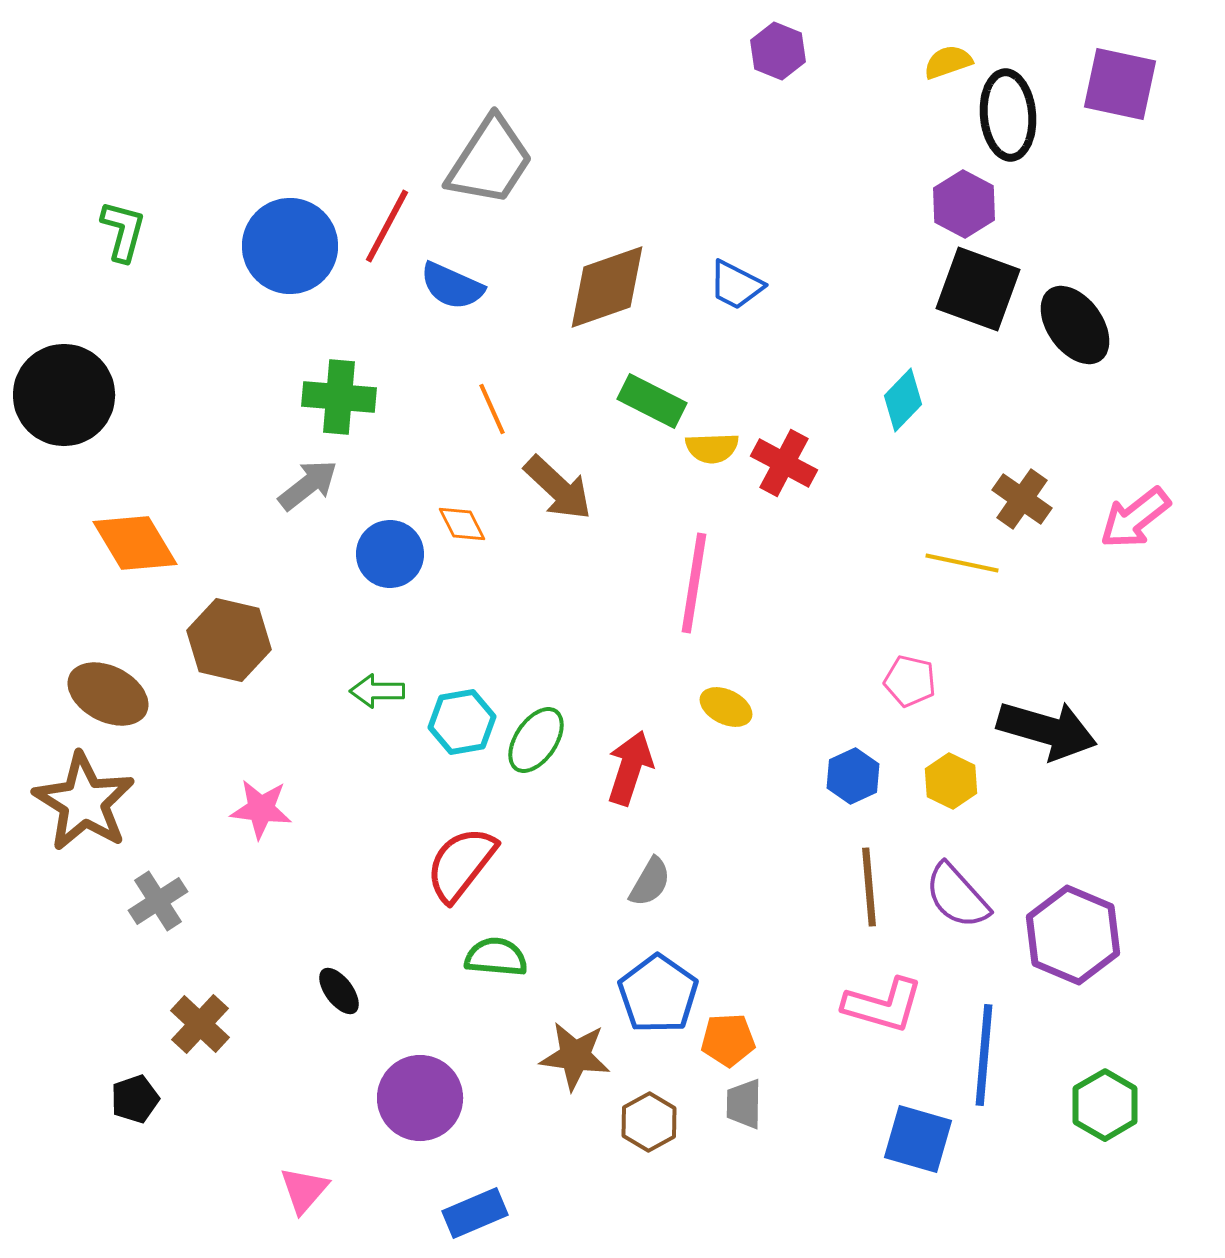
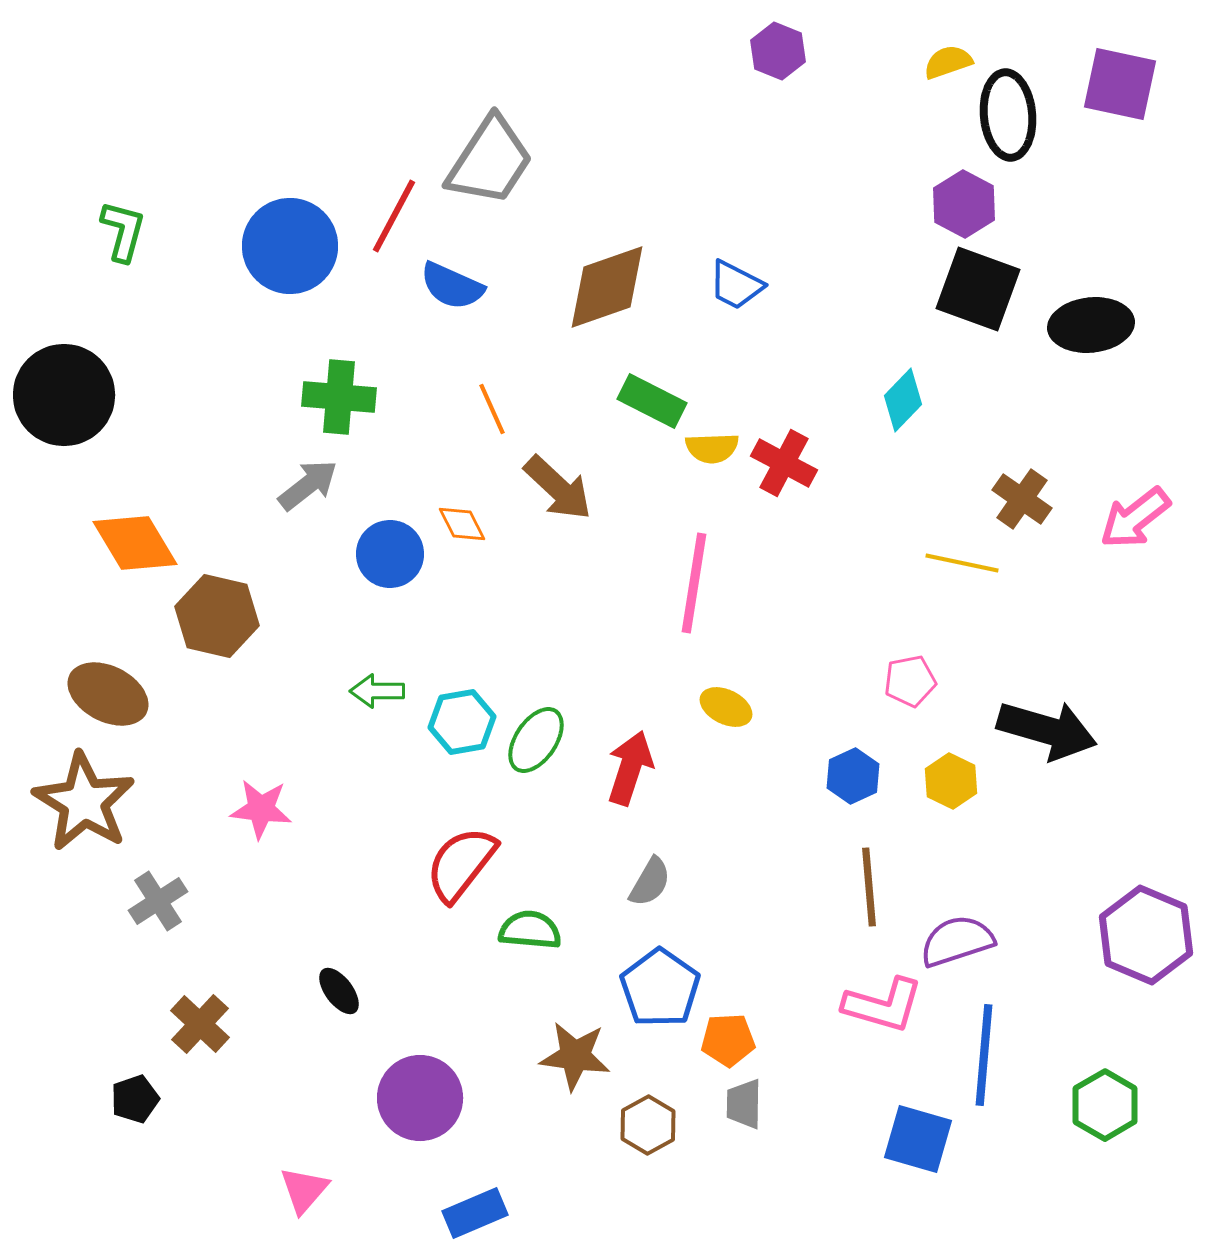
red line at (387, 226): moved 7 px right, 10 px up
black ellipse at (1075, 325): moved 16 px right; rotated 60 degrees counterclockwise
brown hexagon at (229, 640): moved 12 px left, 24 px up
pink pentagon at (910, 681): rotated 24 degrees counterclockwise
purple semicircle at (957, 896): moved 45 px down; rotated 114 degrees clockwise
purple hexagon at (1073, 935): moved 73 px right
green semicircle at (496, 957): moved 34 px right, 27 px up
blue pentagon at (658, 994): moved 2 px right, 6 px up
brown hexagon at (649, 1122): moved 1 px left, 3 px down
